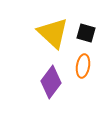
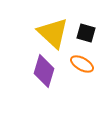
orange ellipse: moved 1 px left, 2 px up; rotated 70 degrees counterclockwise
purple diamond: moved 7 px left, 11 px up; rotated 20 degrees counterclockwise
